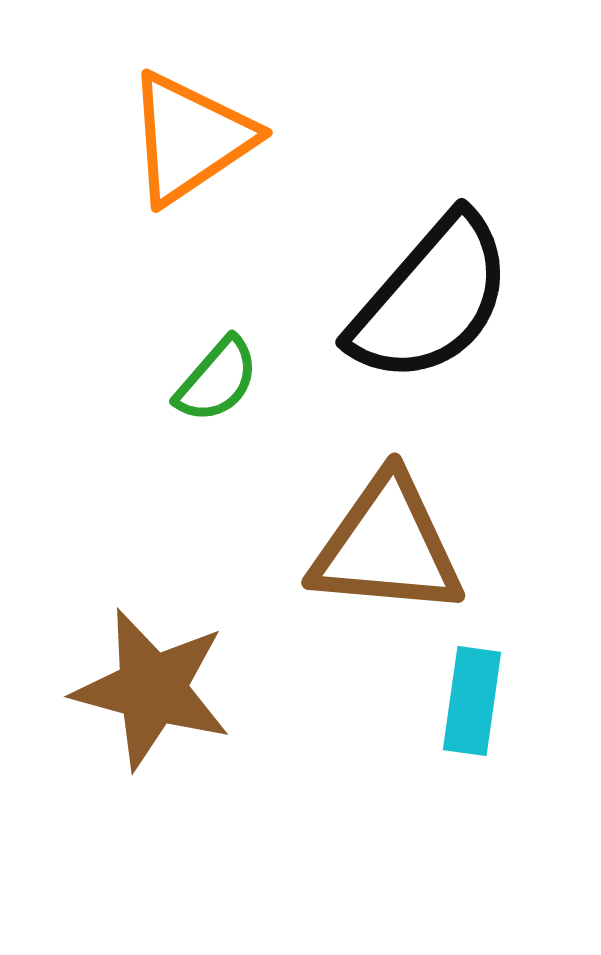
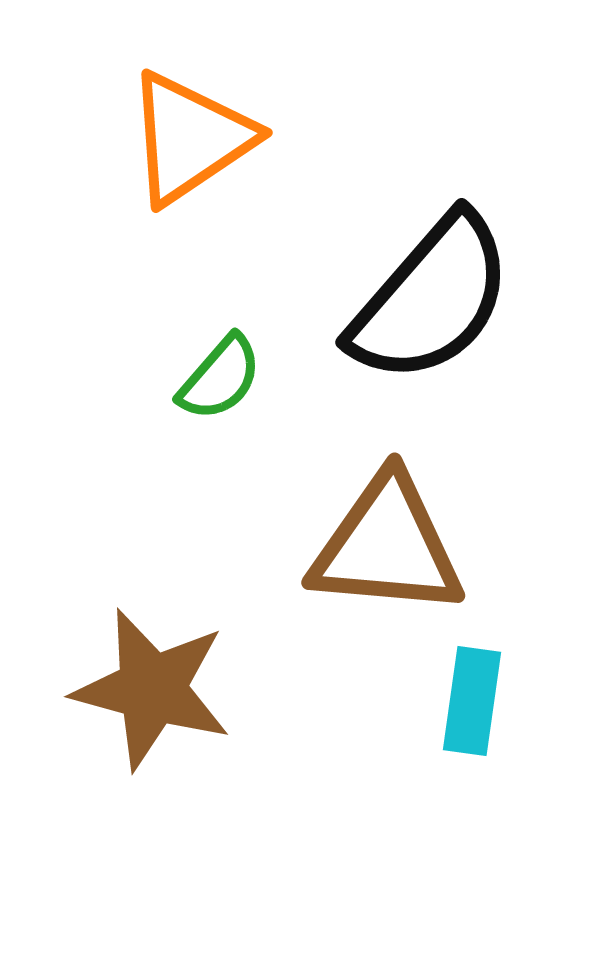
green semicircle: moved 3 px right, 2 px up
